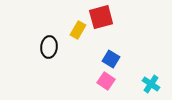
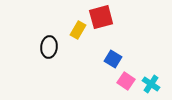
blue square: moved 2 px right
pink square: moved 20 px right
